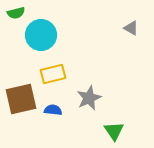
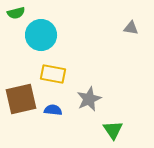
gray triangle: rotated 21 degrees counterclockwise
yellow rectangle: rotated 25 degrees clockwise
gray star: moved 1 px down
green triangle: moved 1 px left, 1 px up
